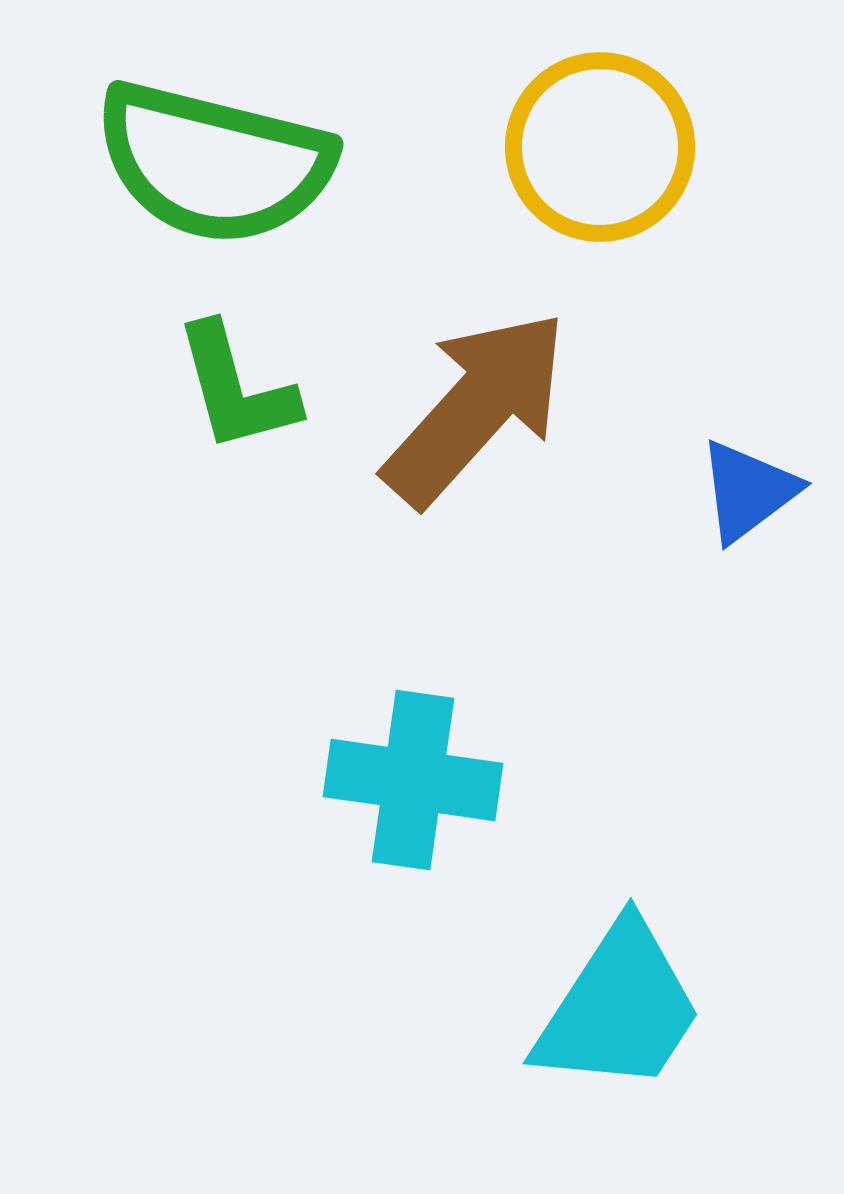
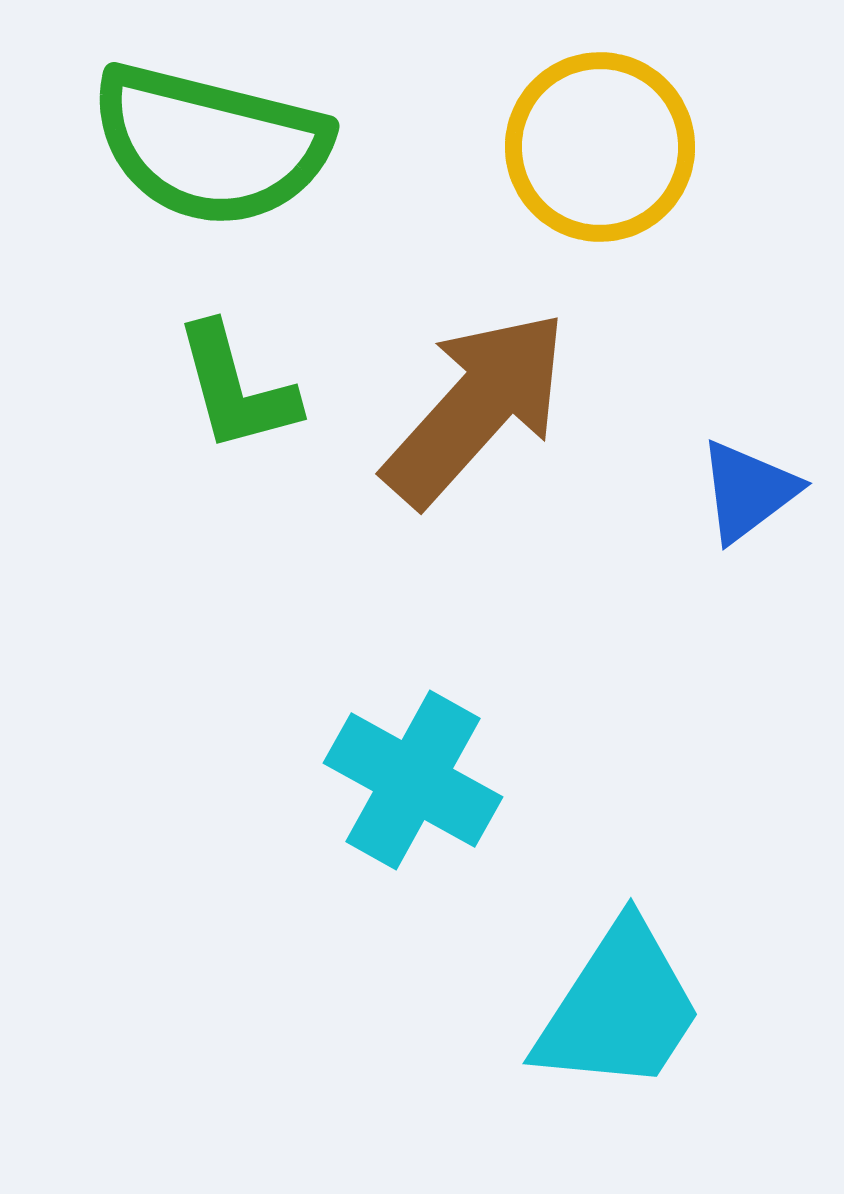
green semicircle: moved 4 px left, 18 px up
cyan cross: rotated 21 degrees clockwise
